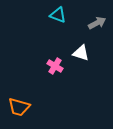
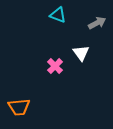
white triangle: rotated 36 degrees clockwise
pink cross: rotated 14 degrees clockwise
orange trapezoid: rotated 20 degrees counterclockwise
